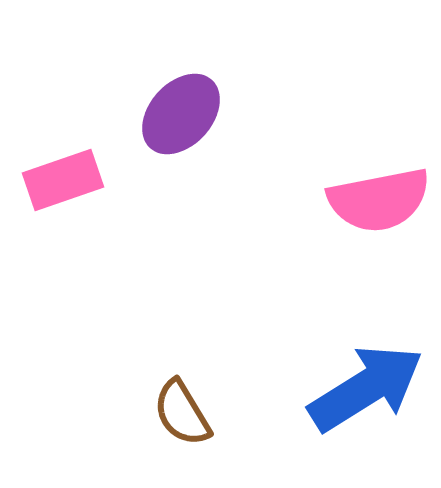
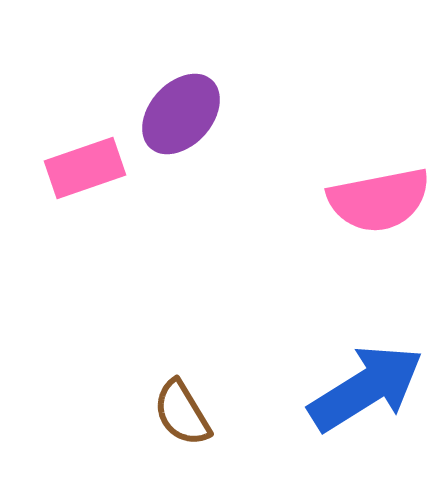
pink rectangle: moved 22 px right, 12 px up
